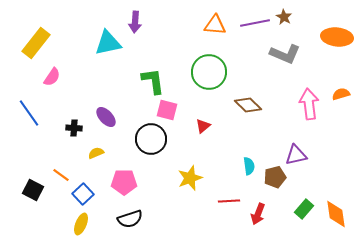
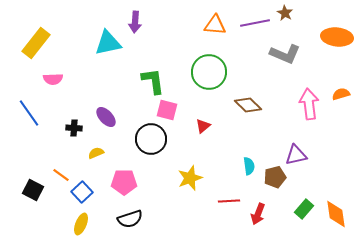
brown star: moved 1 px right, 4 px up
pink semicircle: moved 1 px right, 2 px down; rotated 54 degrees clockwise
blue square: moved 1 px left, 2 px up
